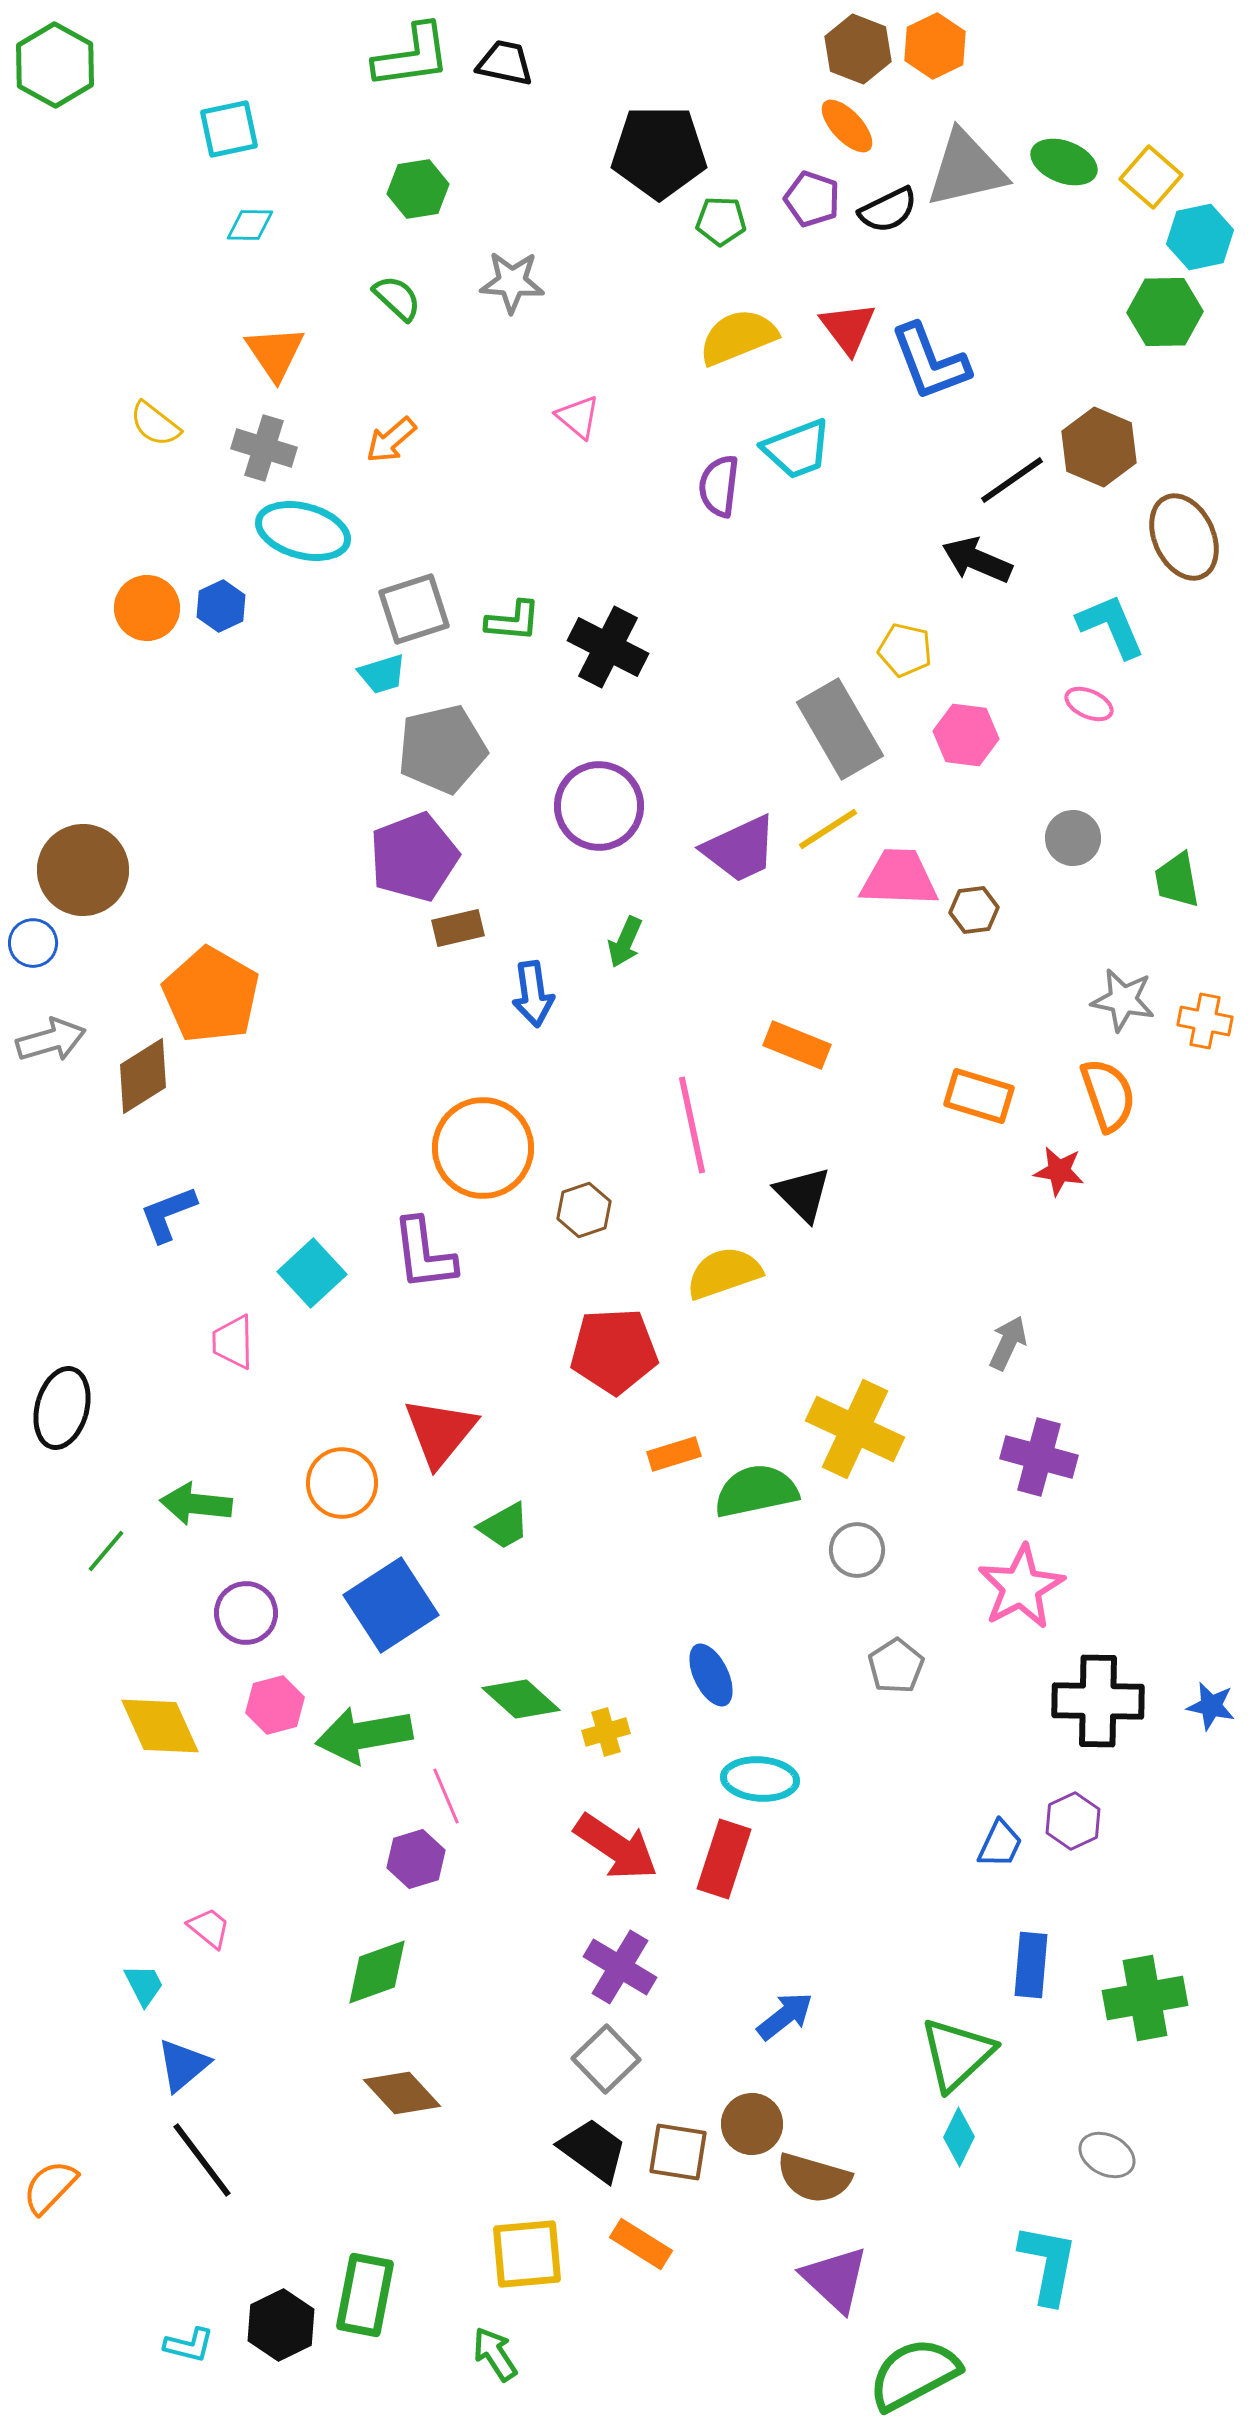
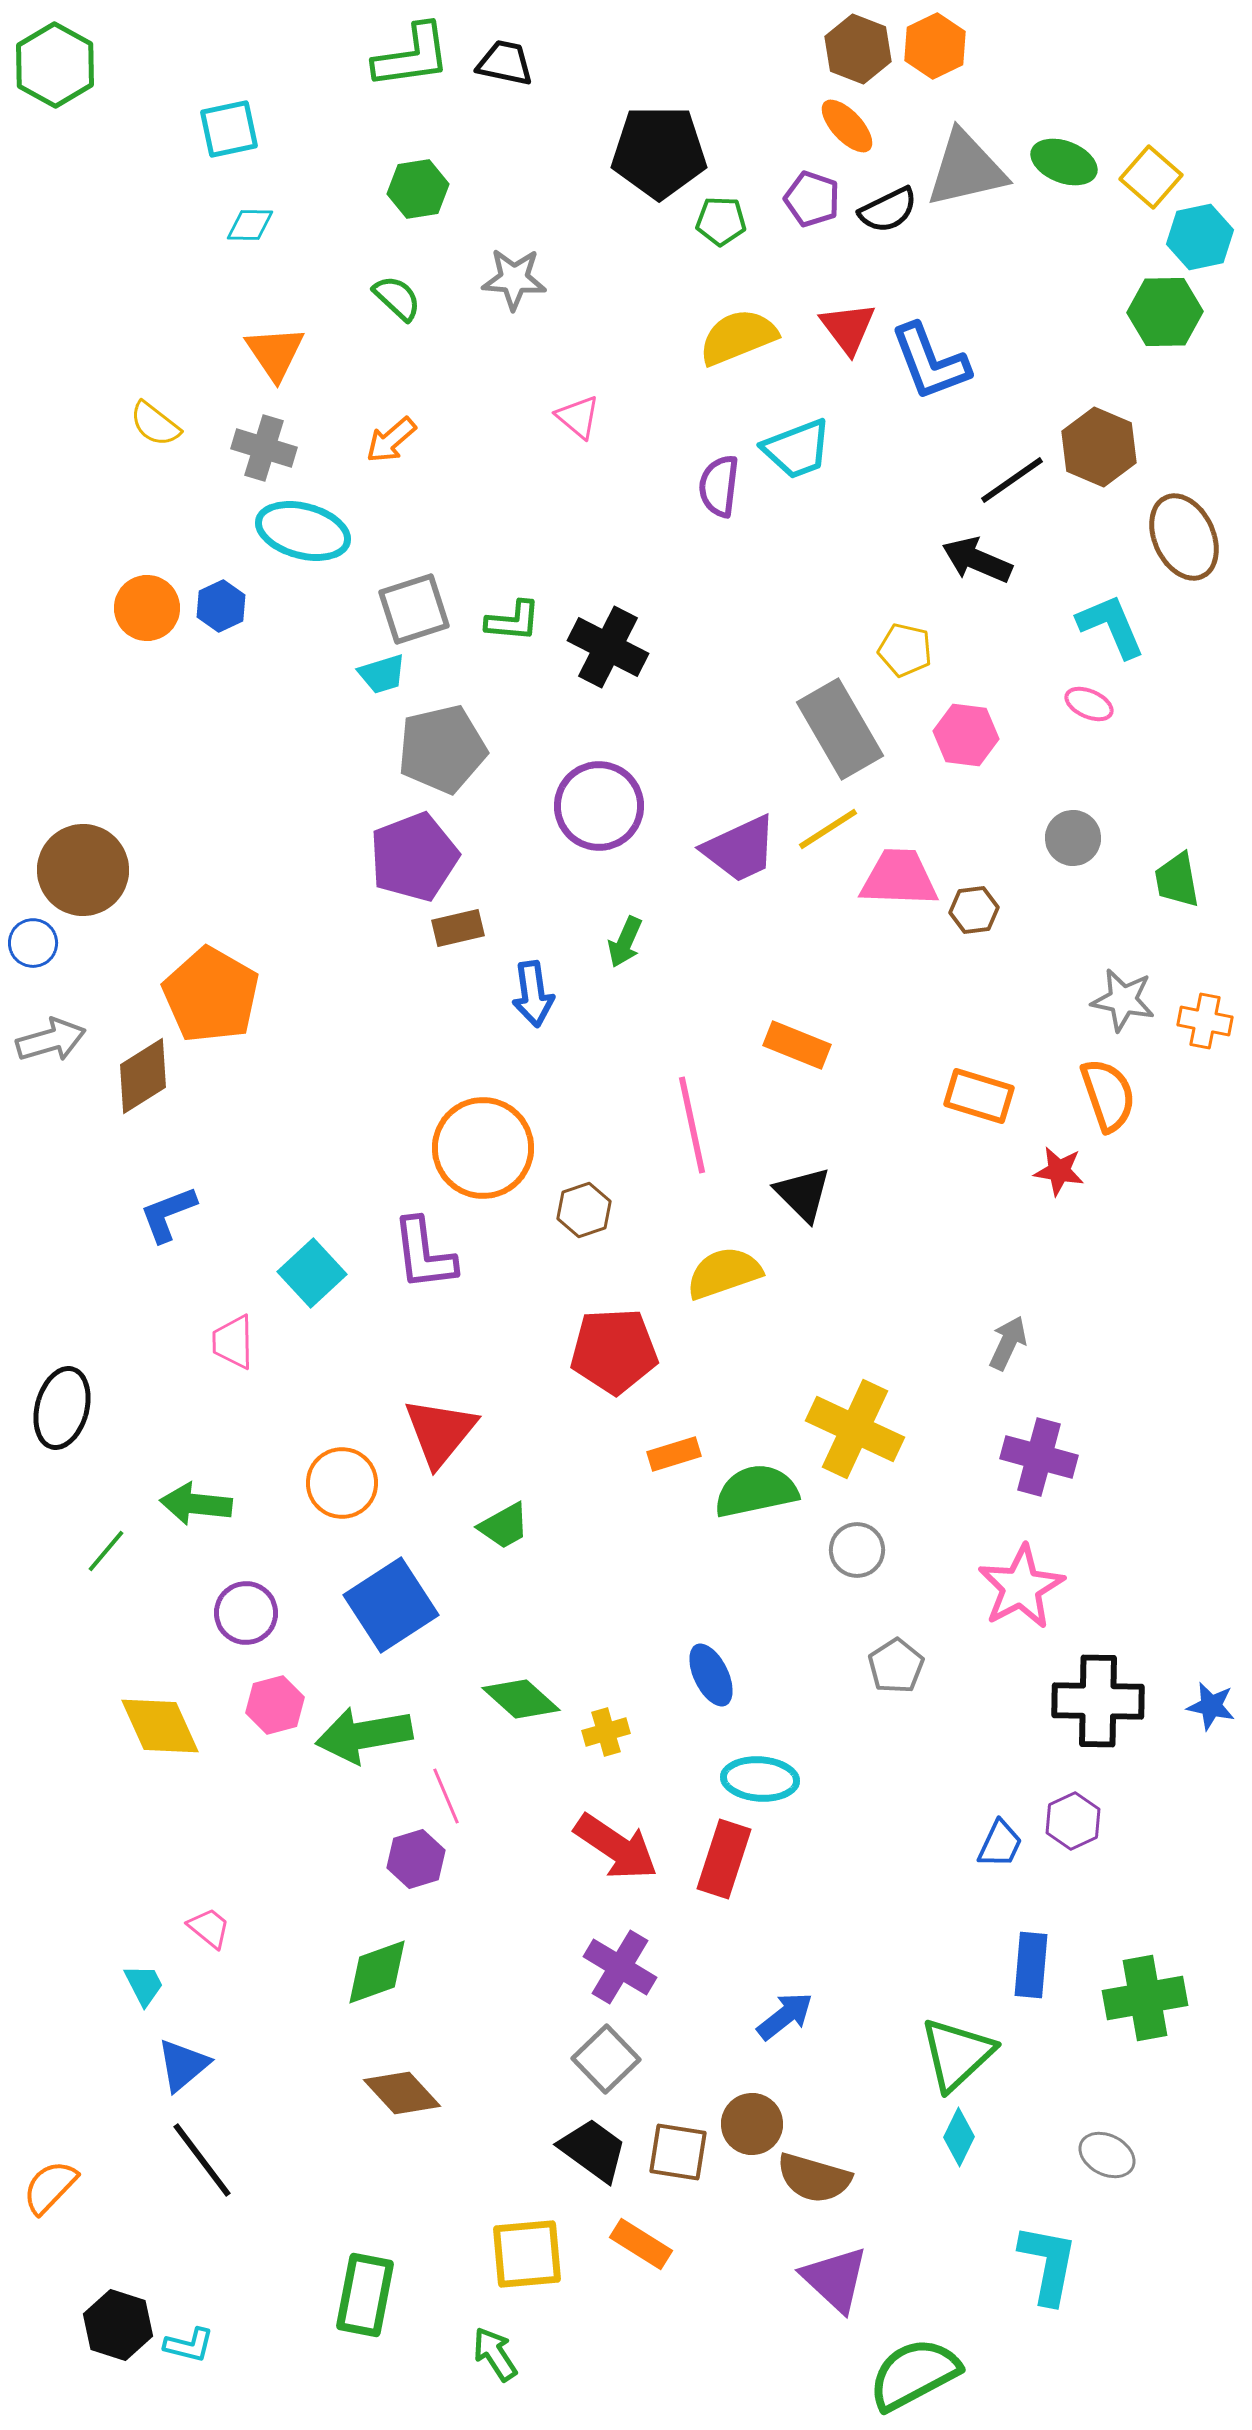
gray star at (512, 282): moved 2 px right, 3 px up
black hexagon at (281, 2325): moved 163 px left; rotated 16 degrees counterclockwise
